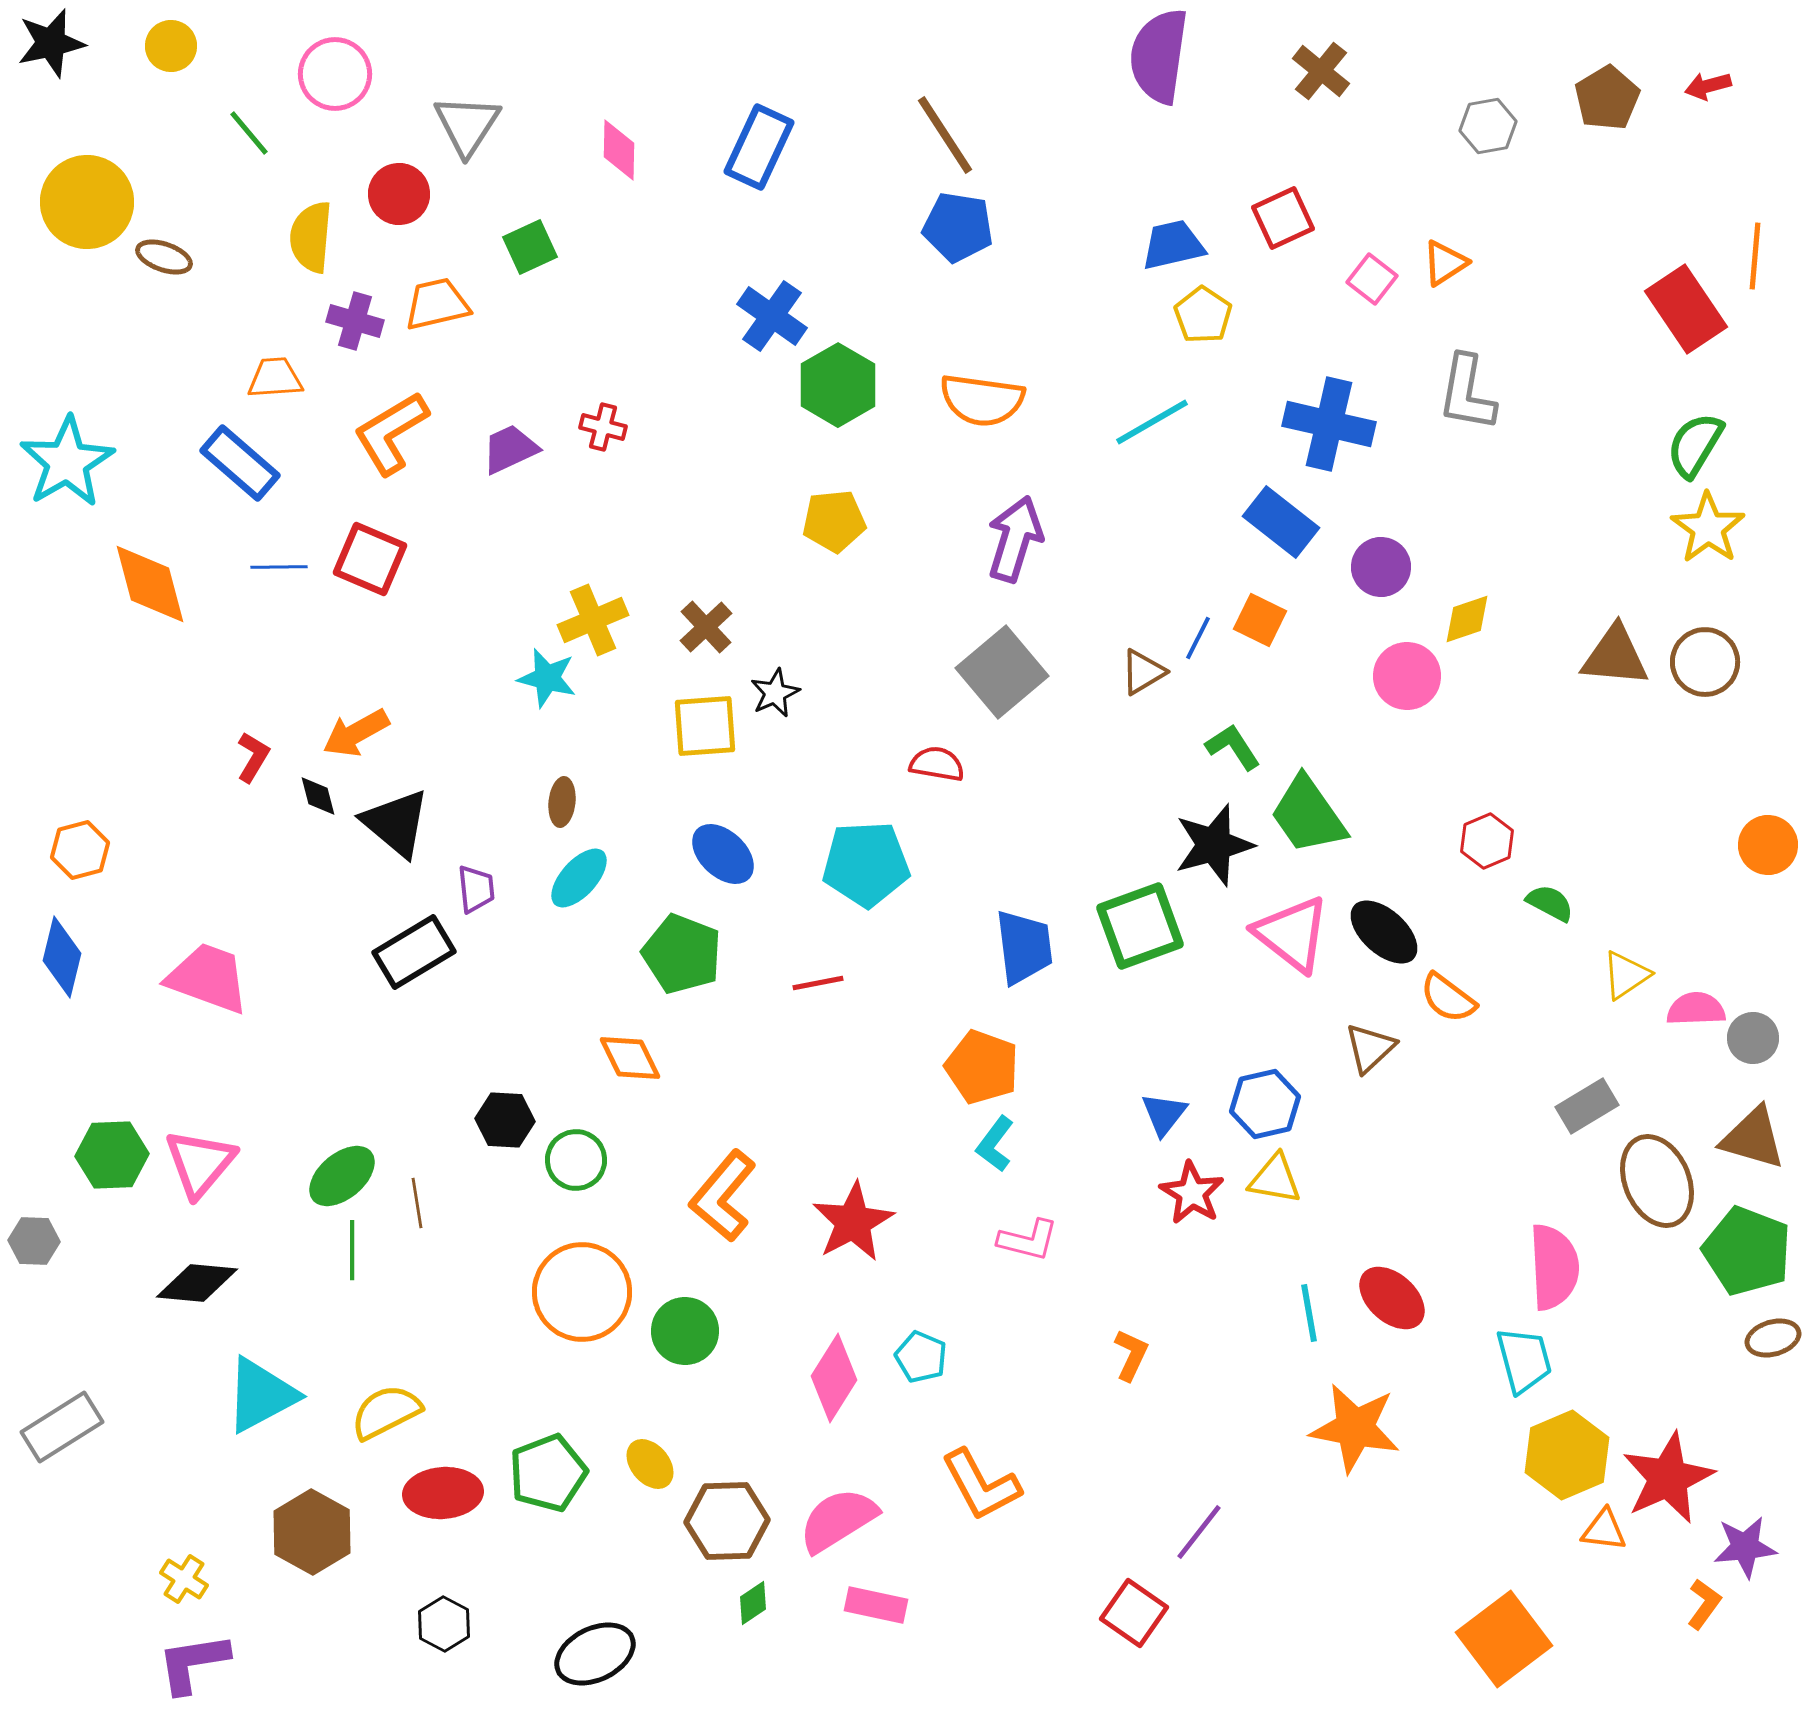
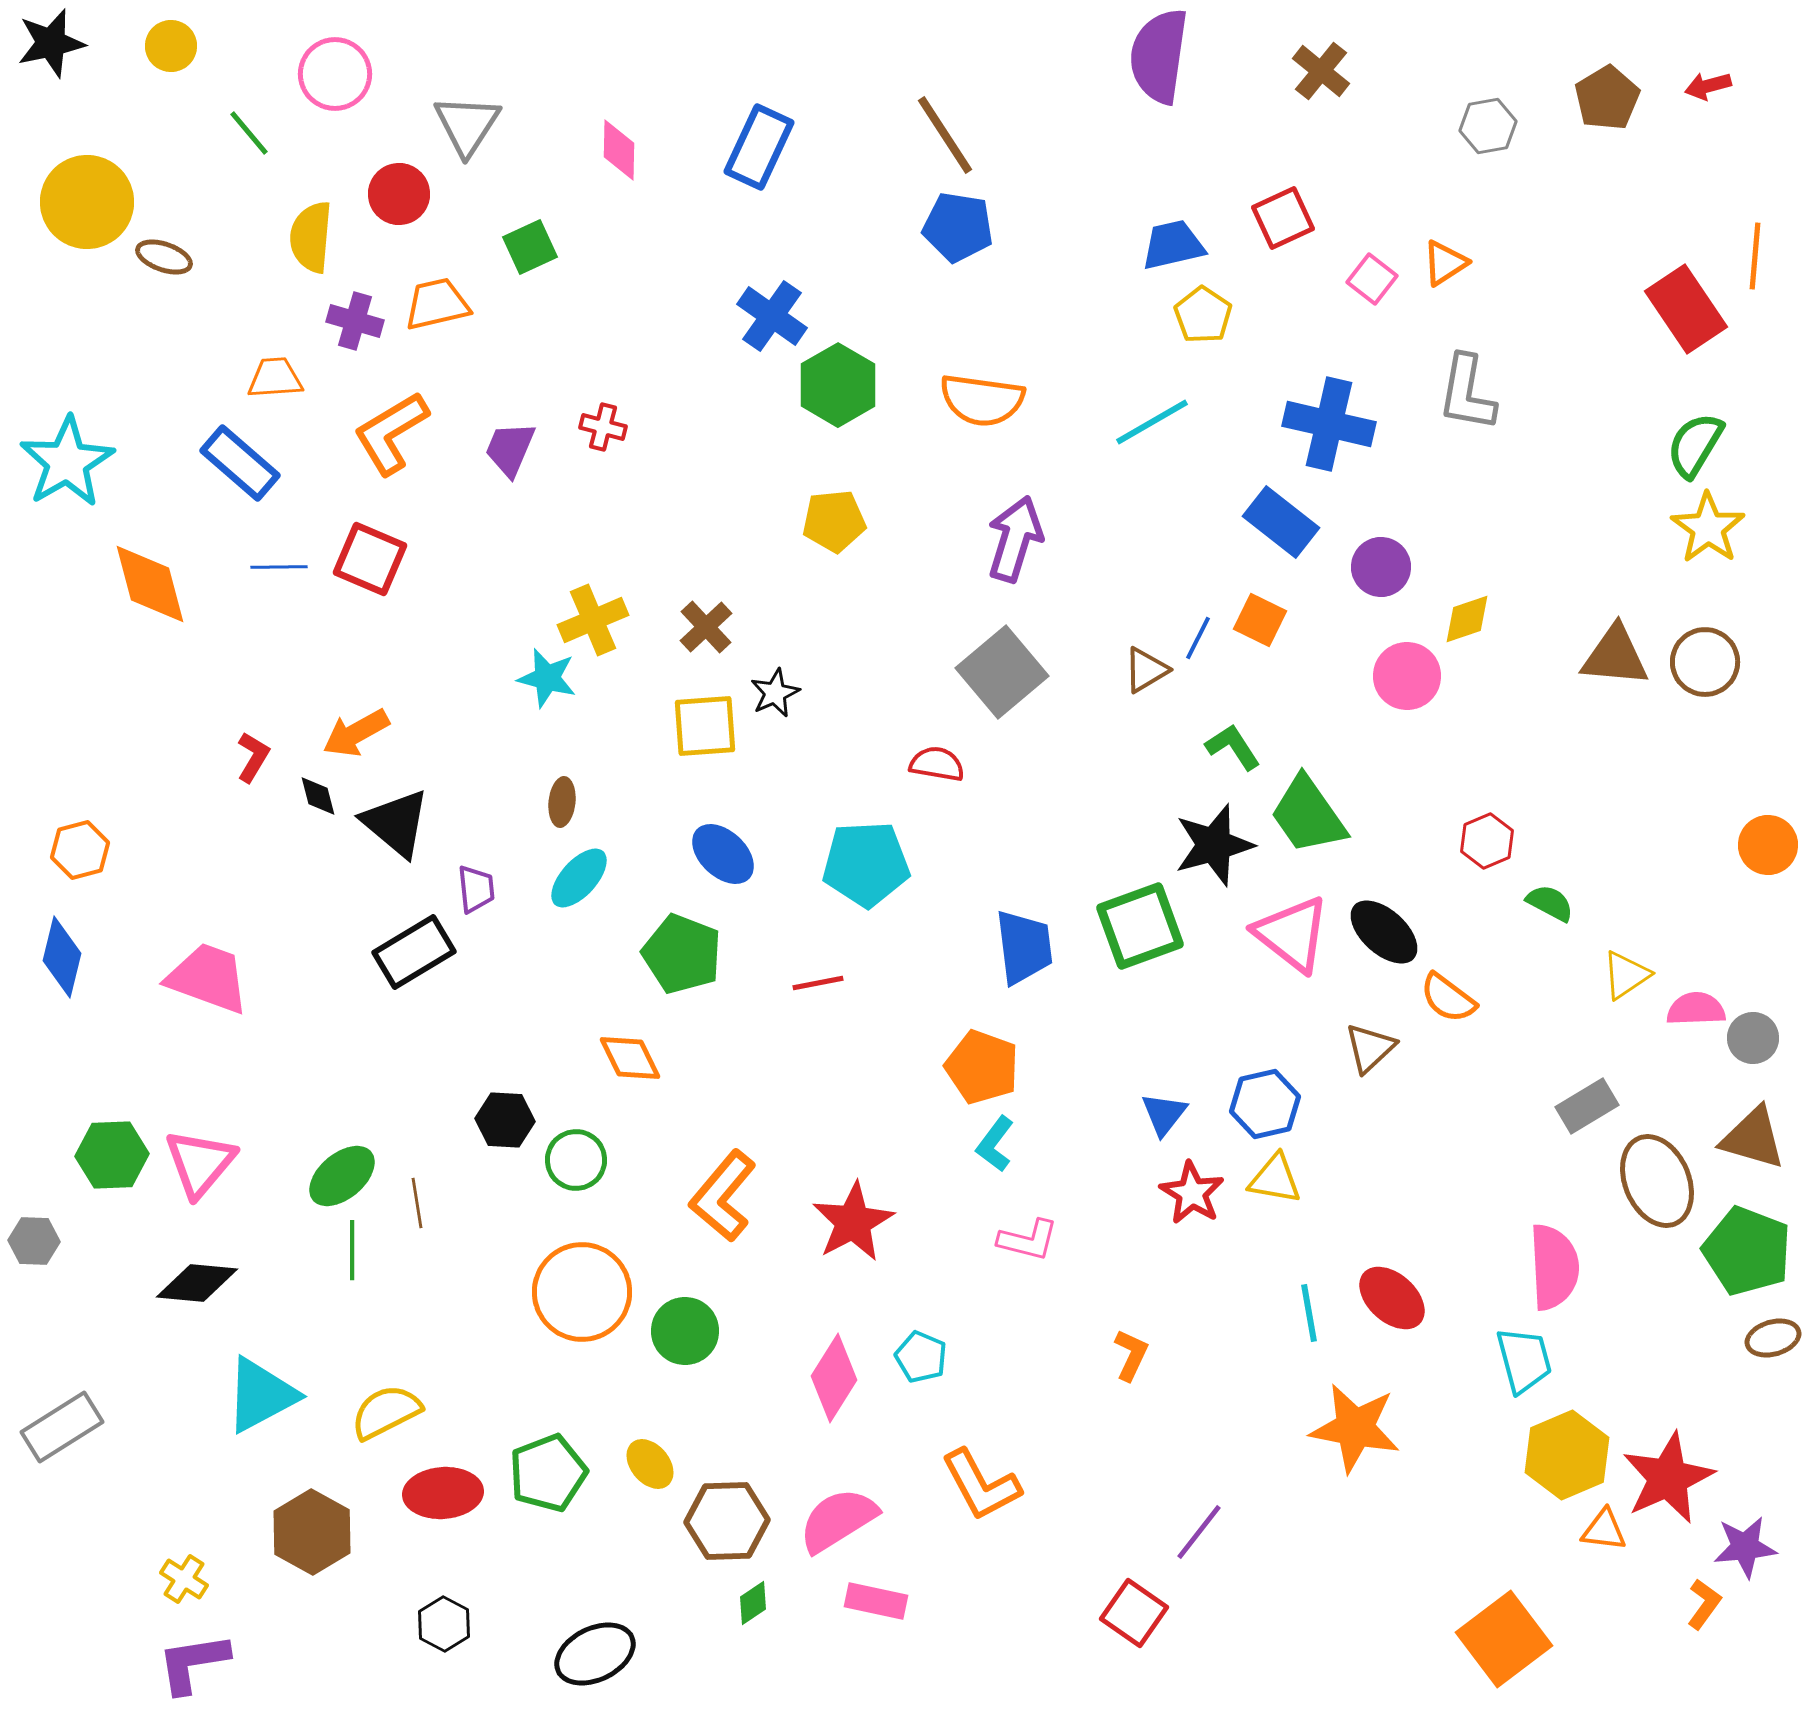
purple trapezoid at (510, 449): rotated 42 degrees counterclockwise
brown triangle at (1143, 672): moved 3 px right, 2 px up
pink rectangle at (876, 1605): moved 4 px up
